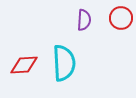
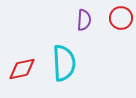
red diamond: moved 2 px left, 4 px down; rotated 8 degrees counterclockwise
